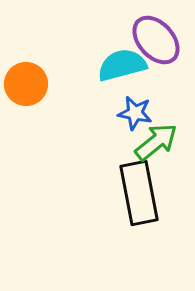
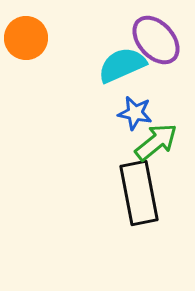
cyan semicircle: rotated 9 degrees counterclockwise
orange circle: moved 46 px up
